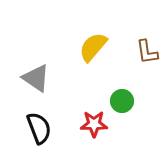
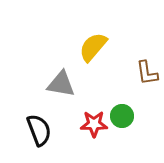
brown L-shape: moved 21 px down
gray triangle: moved 25 px right, 6 px down; rotated 24 degrees counterclockwise
green circle: moved 15 px down
black semicircle: moved 2 px down
